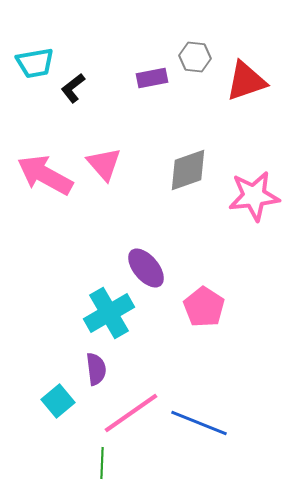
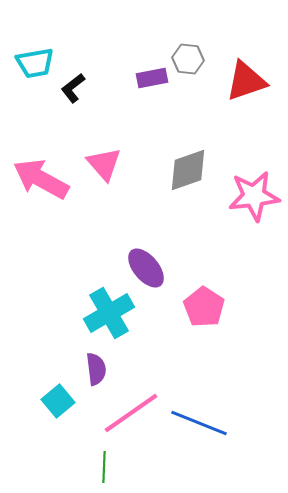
gray hexagon: moved 7 px left, 2 px down
pink arrow: moved 4 px left, 4 px down
green line: moved 2 px right, 4 px down
